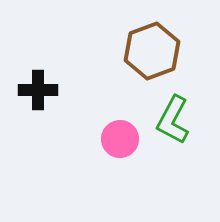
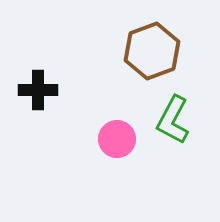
pink circle: moved 3 px left
